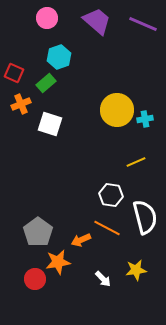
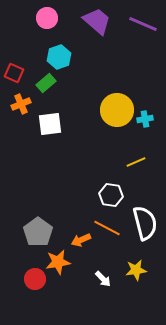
white square: rotated 25 degrees counterclockwise
white semicircle: moved 6 px down
